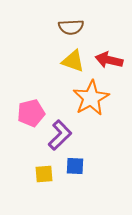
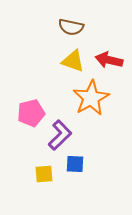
brown semicircle: rotated 15 degrees clockwise
blue square: moved 2 px up
